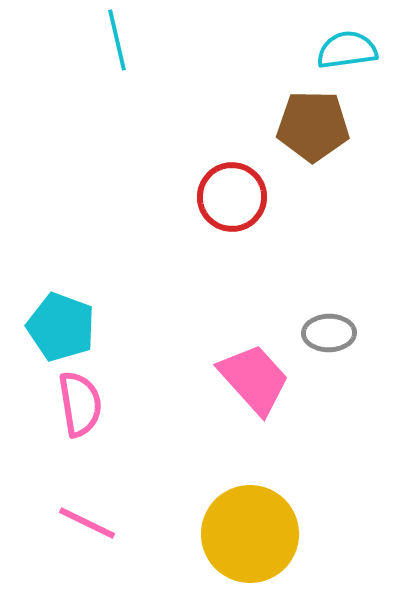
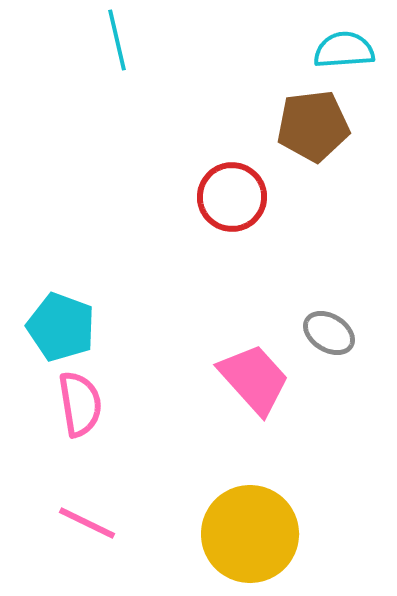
cyan semicircle: moved 3 px left; rotated 4 degrees clockwise
brown pentagon: rotated 8 degrees counterclockwise
gray ellipse: rotated 33 degrees clockwise
